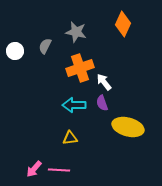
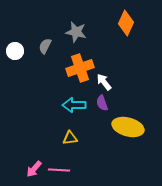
orange diamond: moved 3 px right, 1 px up
